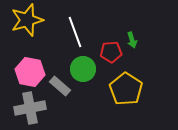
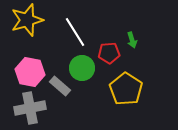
white line: rotated 12 degrees counterclockwise
red pentagon: moved 2 px left, 1 px down
green circle: moved 1 px left, 1 px up
